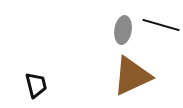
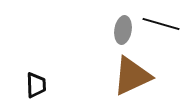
black line: moved 1 px up
black trapezoid: rotated 12 degrees clockwise
